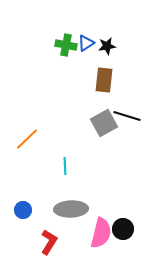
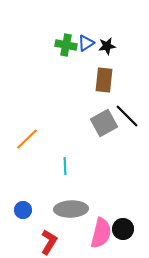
black line: rotated 28 degrees clockwise
